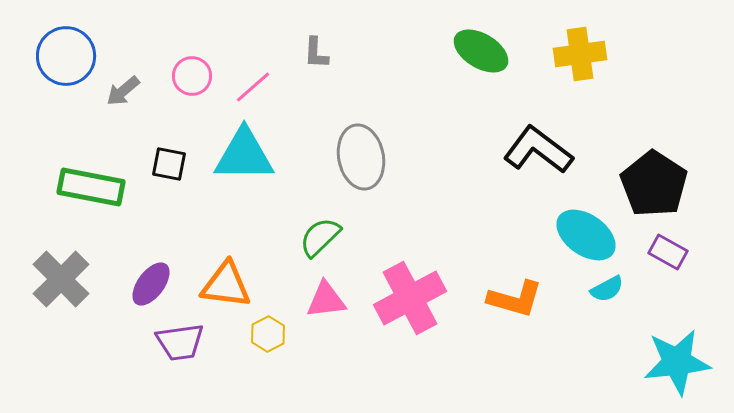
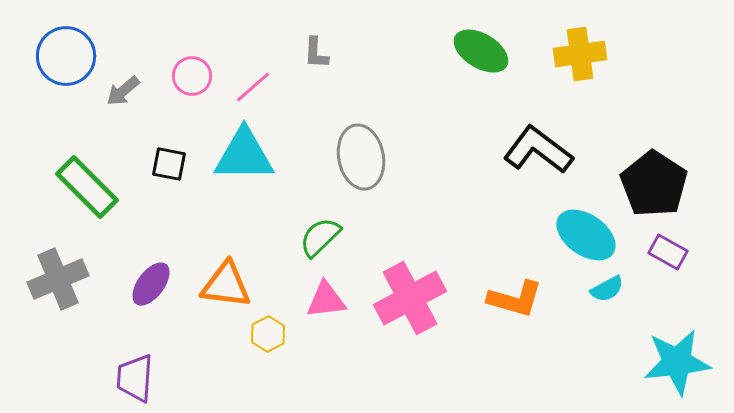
green rectangle: moved 4 px left; rotated 34 degrees clockwise
gray cross: moved 3 px left; rotated 22 degrees clockwise
purple trapezoid: moved 45 px left, 36 px down; rotated 102 degrees clockwise
